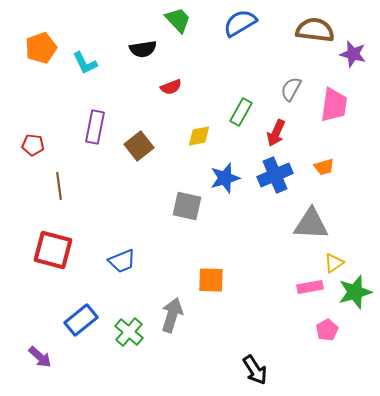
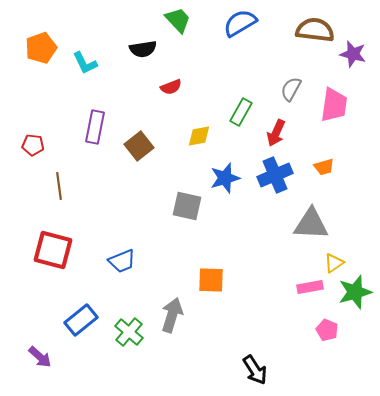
pink pentagon: rotated 20 degrees counterclockwise
